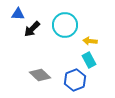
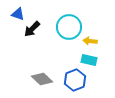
blue triangle: rotated 16 degrees clockwise
cyan circle: moved 4 px right, 2 px down
cyan rectangle: rotated 49 degrees counterclockwise
gray diamond: moved 2 px right, 4 px down
